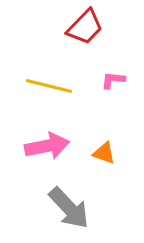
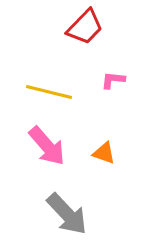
yellow line: moved 6 px down
pink arrow: rotated 60 degrees clockwise
gray arrow: moved 2 px left, 6 px down
